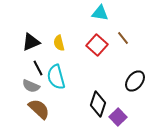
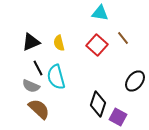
purple square: rotated 18 degrees counterclockwise
